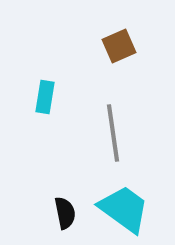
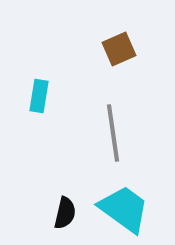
brown square: moved 3 px down
cyan rectangle: moved 6 px left, 1 px up
black semicircle: rotated 24 degrees clockwise
